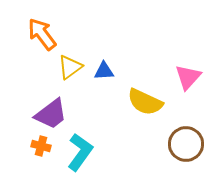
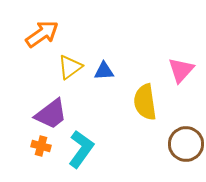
orange arrow: rotated 92 degrees clockwise
pink triangle: moved 7 px left, 7 px up
yellow semicircle: rotated 57 degrees clockwise
cyan L-shape: moved 1 px right, 3 px up
